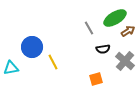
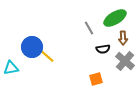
brown arrow: moved 5 px left, 7 px down; rotated 120 degrees clockwise
yellow line: moved 6 px left, 6 px up; rotated 21 degrees counterclockwise
